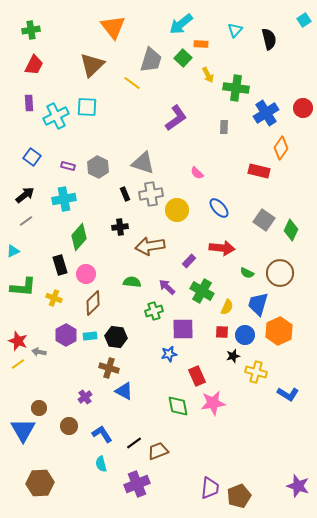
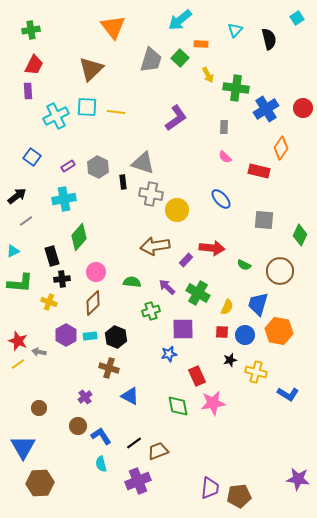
cyan square at (304, 20): moved 7 px left, 2 px up
cyan arrow at (181, 24): moved 1 px left, 4 px up
green square at (183, 58): moved 3 px left
brown triangle at (92, 65): moved 1 px left, 4 px down
yellow line at (132, 83): moved 16 px left, 29 px down; rotated 30 degrees counterclockwise
purple rectangle at (29, 103): moved 1 px left, 12 px up
blue cross at (266, 113): moved 4 px up
purple rectangle at (68, 166): rotated 48 degrees counterclockwise
pink semicircle at (197, 173): moved 28 px right, 16 px up
black rectangle at (125, 194): moved 2 px left, 12 px up; rotated 16 degrees clockwise
gray cross at (151, 194): rotated 20 degrees clockwise
black arrow at (25, 195): moved 8 px left, 1 px down
blue ellipse at (219, 208): moved 2 px right, 9 px up
gray square at (264, 220): rotated 30 degrees counterclockwise
black cross at (120, 227): moved 58 px left, 52 px down
green diamond at (291, 230): moved 9 px right, 5 px down
brown arrow at (150, 246): moved 5 px right
red arrow at (222, 248): moved 10 px left
purple rectangle at (189, 261): moved 3 px left, 1 px up
black rectangle at (60, 265): moved 8 px left, 9 px up
green semicircle at (247, 273): moved 3 px left, 8 px up
brown circle at (280, 273): moved 2 px up
pink circle at (86, 274): moved 10 px right, 2 px up
green L-shape at (23, 287): moved 3 px left, 4 px up
green cross at (202, 291): moved 4 px left, 2 px down
yellow cross at (54, 298): moved 5 px left, 4 px down
green cross at (154, 311): moved 3 px left
orange hexagon at (279, 331): rotated 24 degrees counterclockwise
black hexagon at (116, 337): rotated 15 degrees clockwise
black star at (233, 356): moved 3 px left, 4 px down
blue triangle at (124, 391): moved 6 px right, 5 px down
brown circle at (69, 426): moved 9 px right
blue triangle at (23, 430): moved 17 px down
blue L-shape at (102, 434): moved 1 px left, 2 px down
purple cross at (137, 484): moved 1 px right, 3 px up
purple star at (298, 486): moved 7 px up; rotated 10 degrees counterclockwise
brown pentagon at (239, 496): rotated 15 degrees clockwise
